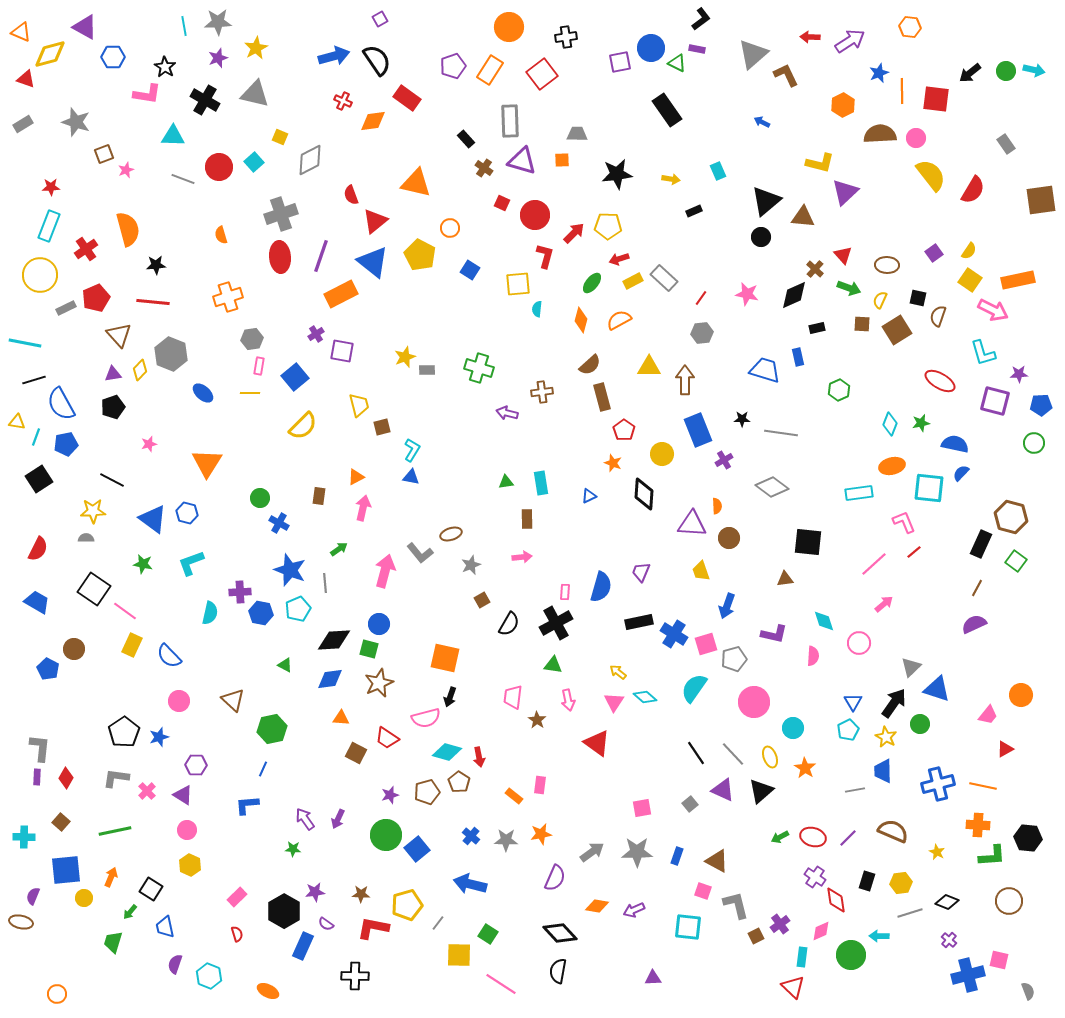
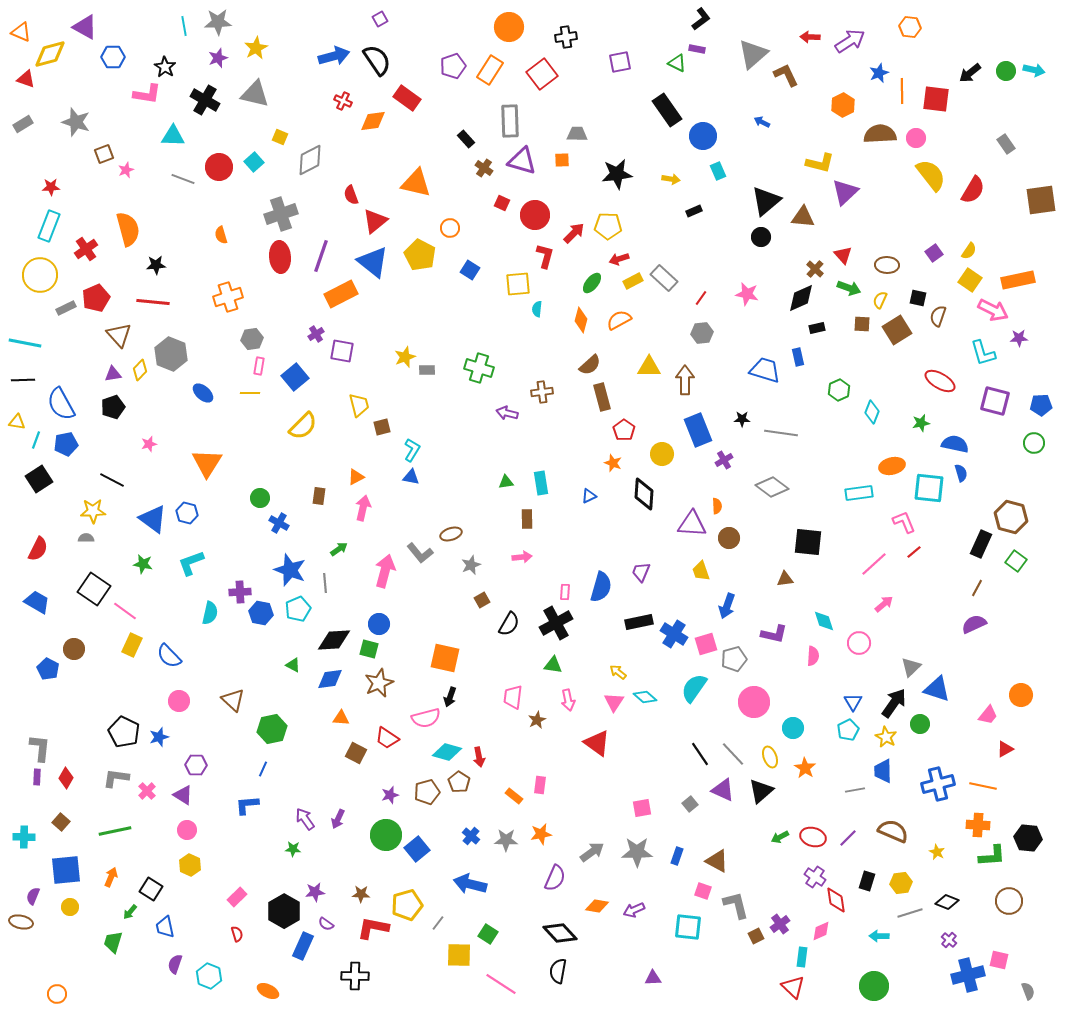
blue circle at (651, 48): moved 52 px right, 88 px down
black diamond at (794, 295): moved 7 px right, 3 px down
purple star at (1019, 374): moved 36 px up
black line at (34, 380): moved 11 px left; rotated 15 degrees clockwise
cyan diamond at (890, 424): moved 18 px left, 12 px up
cyan line at (36, 437): moved 3 px down
blue semicircle at (961, 473): rotated 120 degrees clockwise
green triangle at (285, 665): moved 8 px right
brown star at (537, 720): rotated 12 degrees clockwise
black pentagon at (124, 732): rotated 12 degrees counterclockwise
black line at (696, 753): moved 4 px right, 1 px down
yellow circle at (84, 898): moved 14 px left, 9 px down
green circle at (851, 955): moved 23 px right, 31 px down
